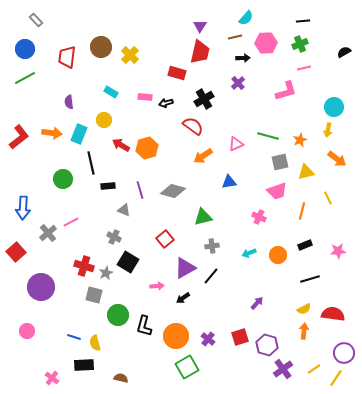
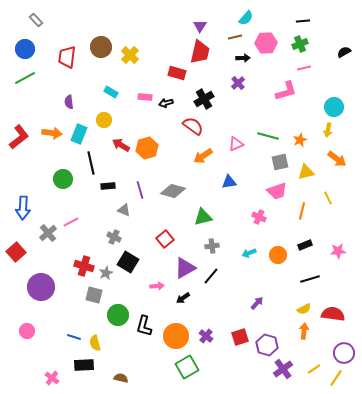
purple cross at (208, 339): moved 2 px left, 3 px up
